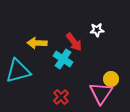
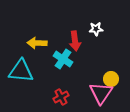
white star: moved 1 px left, 1 px up
red arrow: moved 1 px right, 1 px up; rotated 30 degrees clockwise
cyan triangle: moved 3 px right; rotated 20 degrees clockwise
red cross: rotated 14 degrees clockwise
